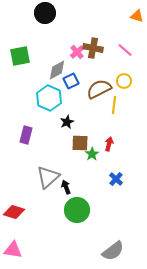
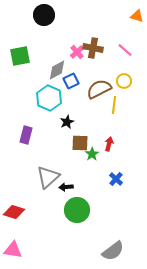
black circle: moved 1 px left, 2 px down
black arrow: rotated 72 degrees counterclockwise
